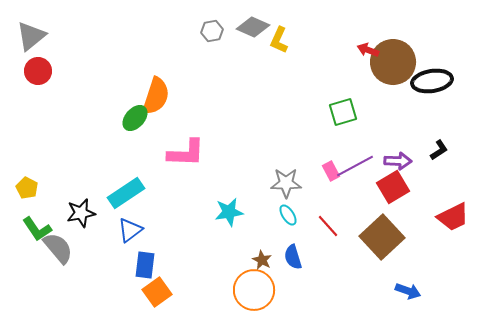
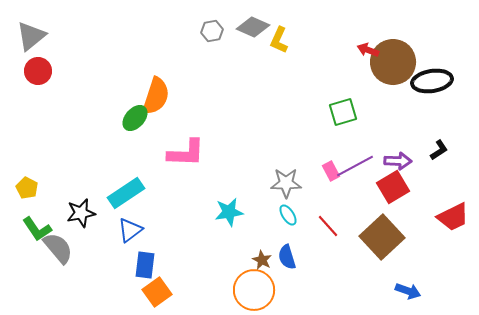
blue semicircle: moved 6 px left
